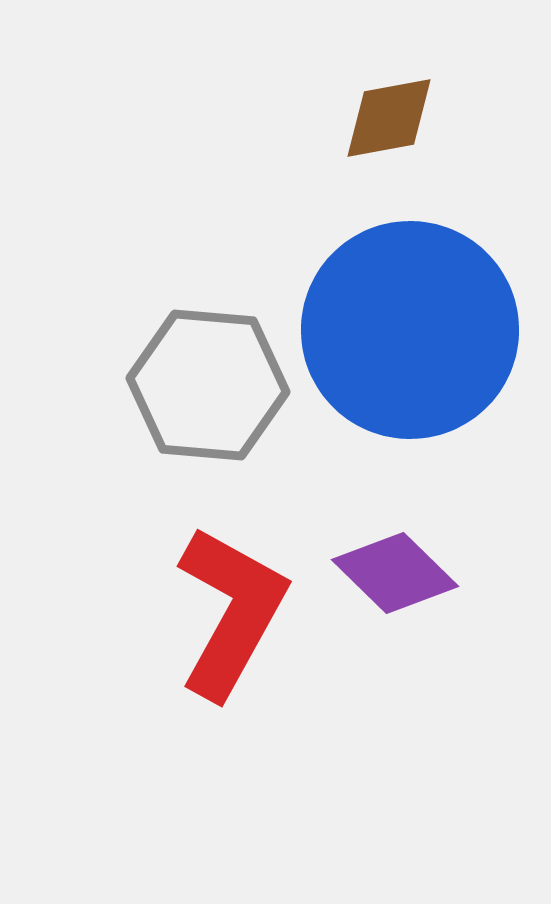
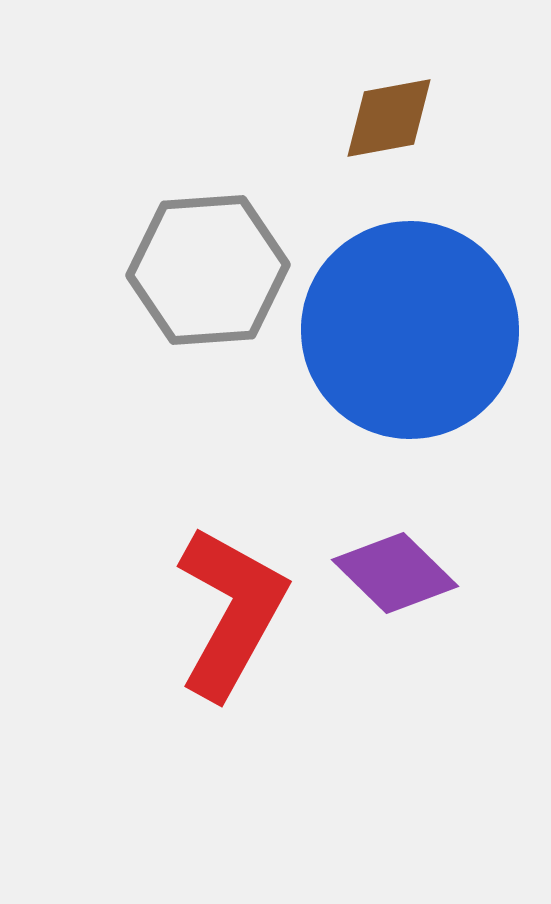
gray hexagon: moved 115 px up; rotated 9 degrees counterclockwise
